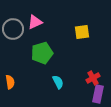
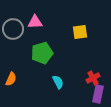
pink triangle: rotated 21 degrees clockwise
yellow square: moved 2 px left
orange semicircle: moved 1 px right, 3 px up; rotated 32 degrees clockwise
